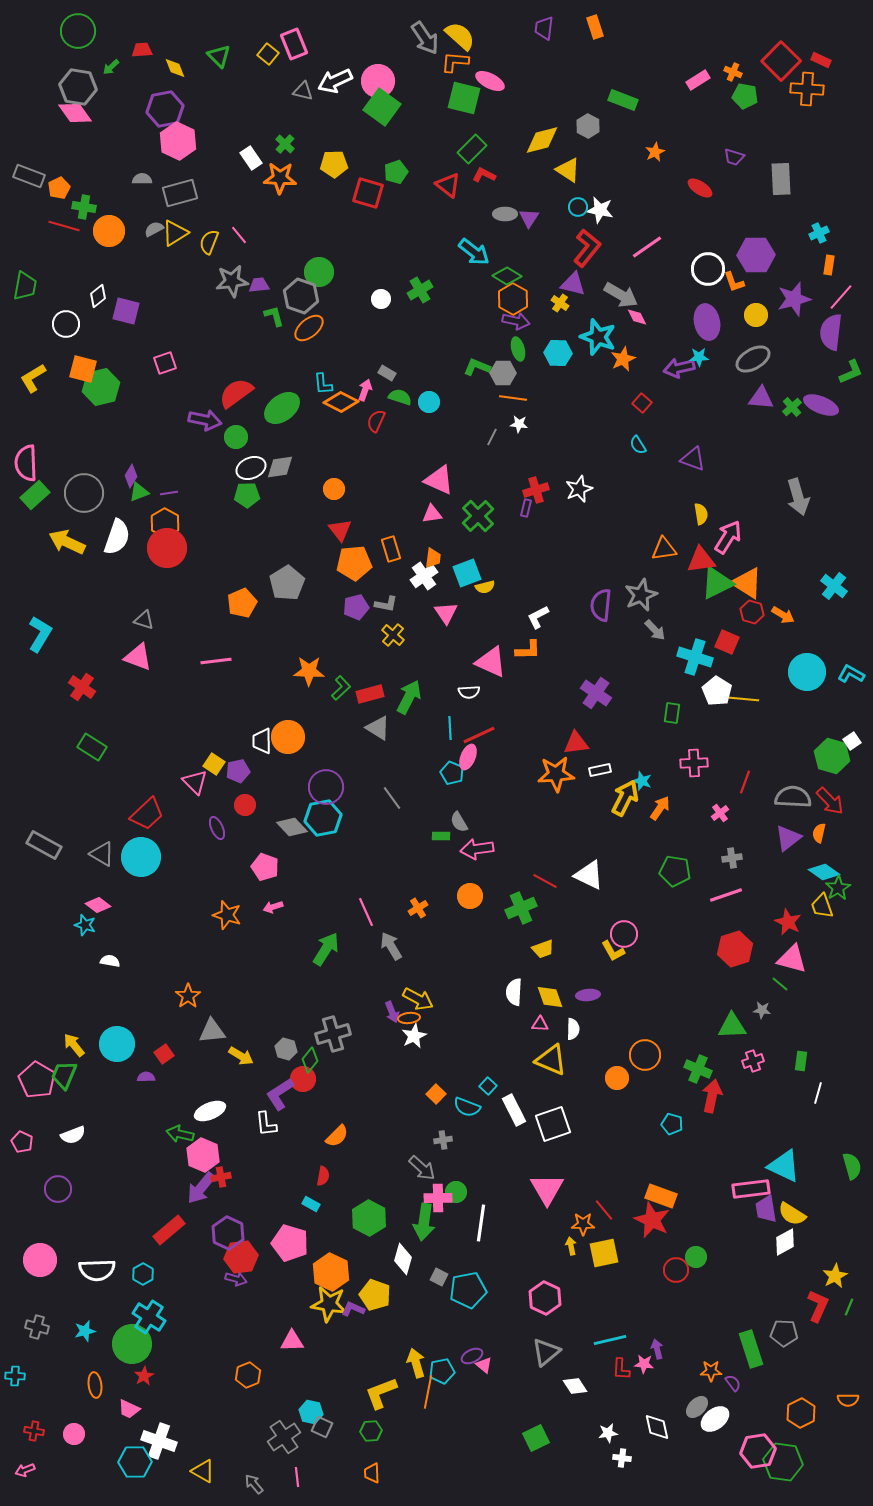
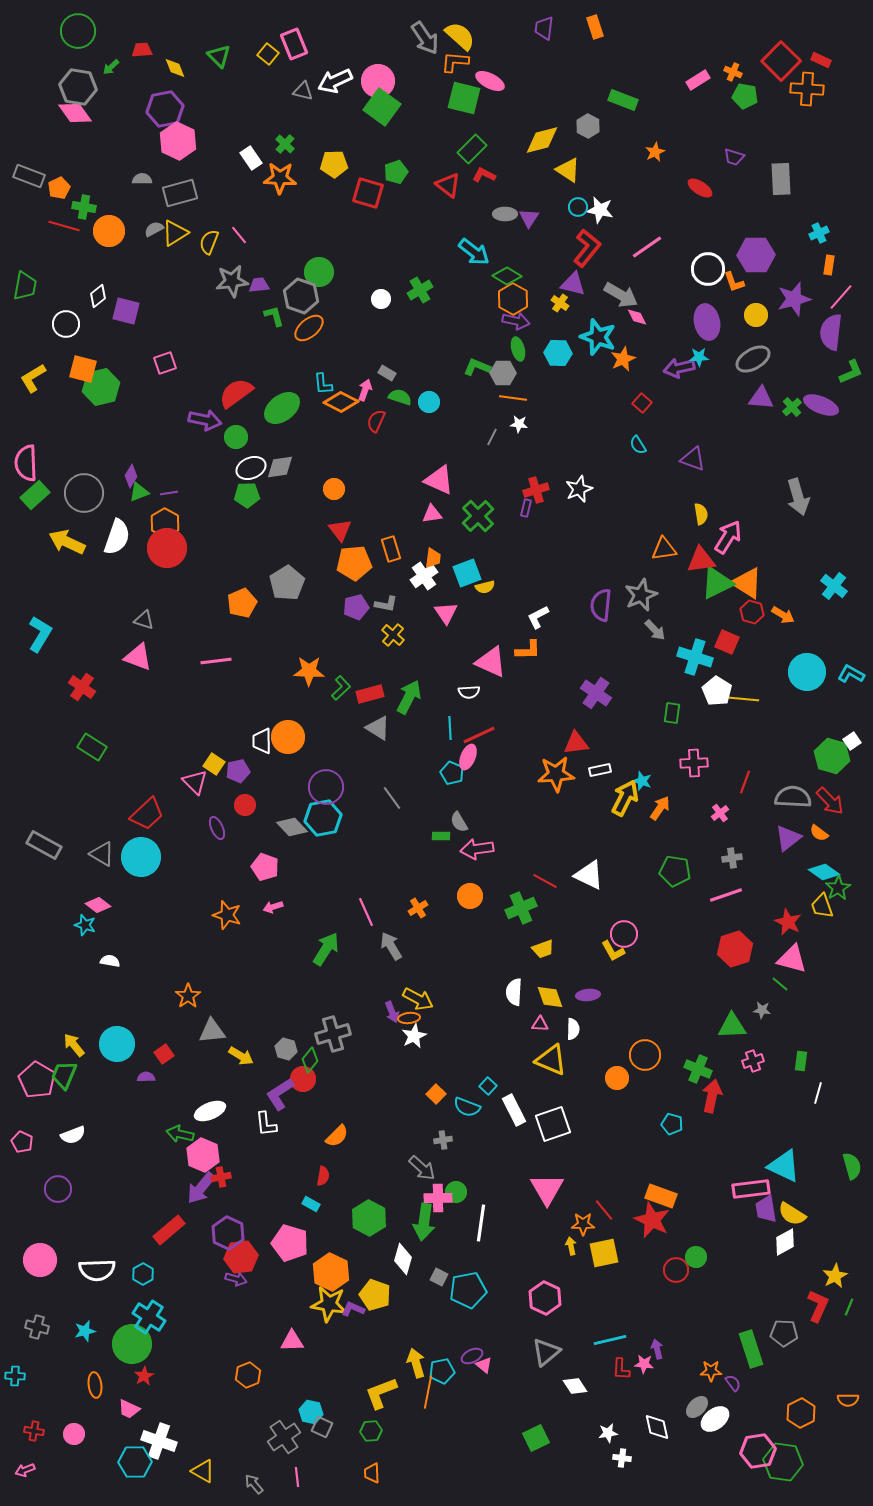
orange semicircle at (819, 833): rotated 66 degrees counterclockwise
